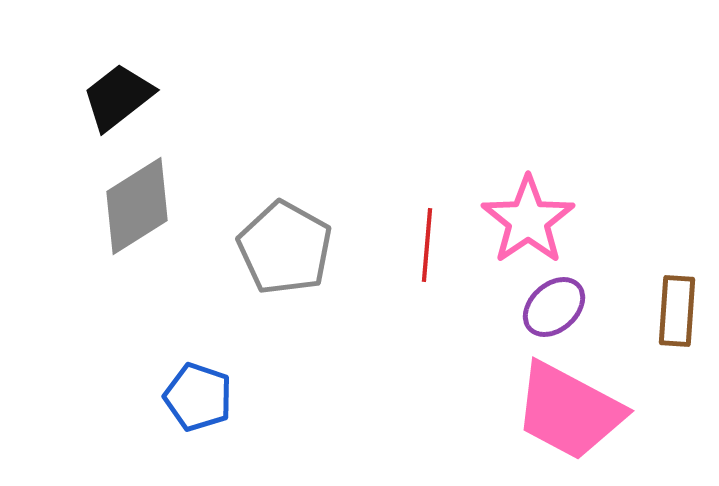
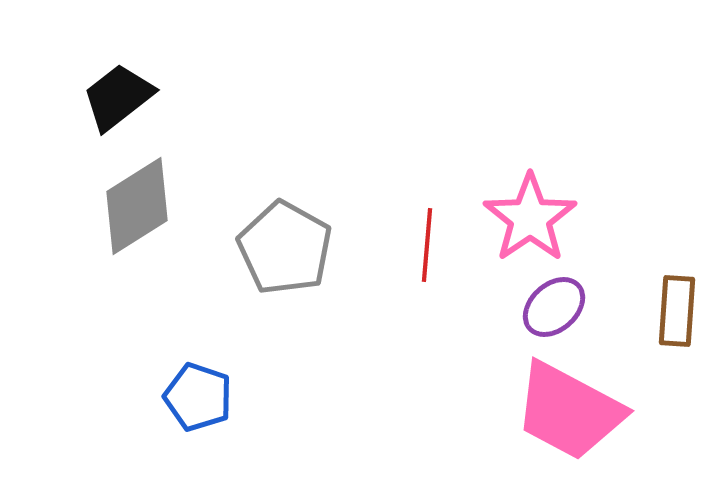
pink star: moved 2 px right, 2 px up
